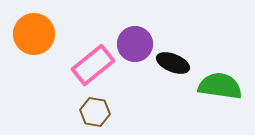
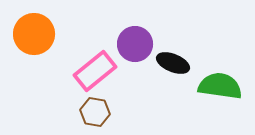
pink rectangle: moved 2 px right, 6 px down
